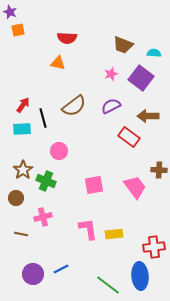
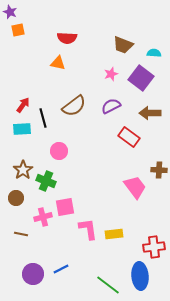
brown arrow: moved 2 px right, 3 px up
pink square: moved 29 px left, 22 px down
